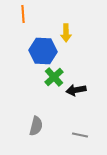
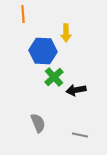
gray semicircle: moved 2 px right, 3 px up; rotated 36 degrees counterclockwise
